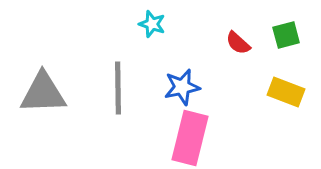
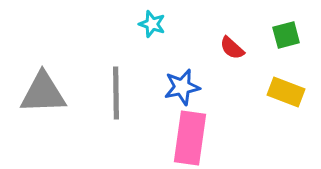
red semicircle: moved 6 px left, 5 px down
gray line: moved 2 px left, 5 px down
pink rectangle: rotated 6 degrees counterclockwise
